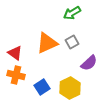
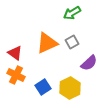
orange cross: rotated 12 degrees clockwise
blue square: moved 1 px right
